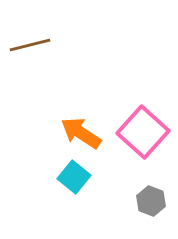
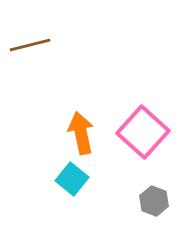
orange arrow: rotated 45 degrees clockwise
cyan square: moved 2 px left, 2 px down
gray hexagon: moved 3 px right
